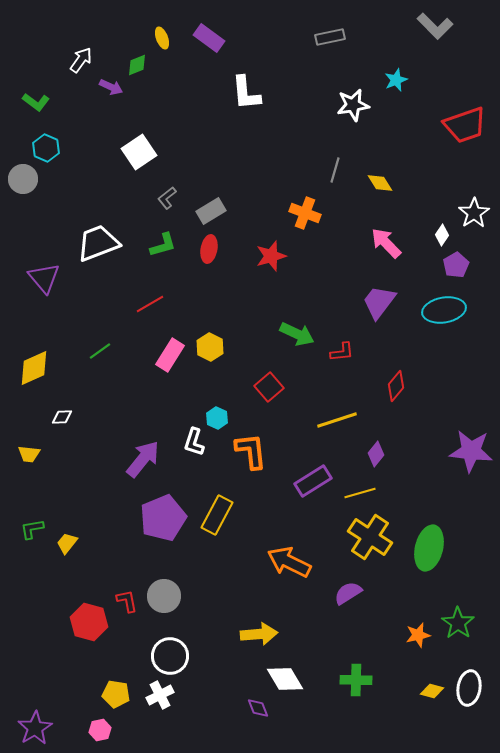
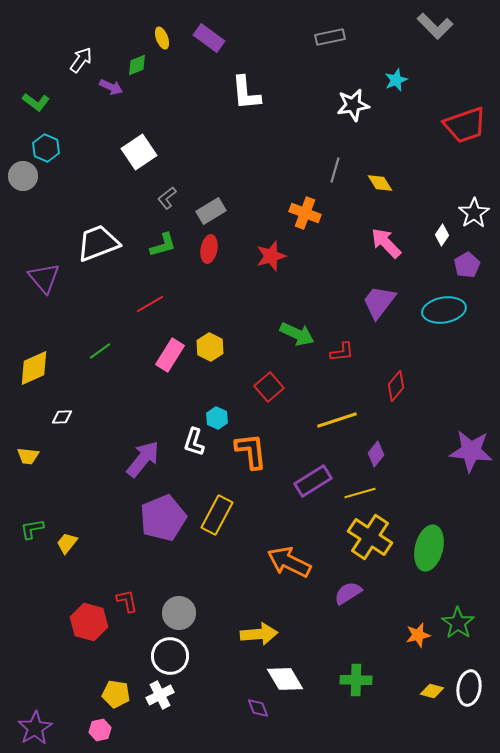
gray circle at (23, 179): moved 3 px up
purple pentagon at (456, 265): moved 11 px right
yellow trapezoid at (29, 454): moved 1 px left, 2 px down
gray circle at (164, 596): moved 15 px right, 17 px down
